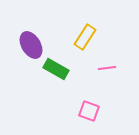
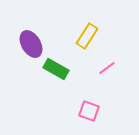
yellow rectangle: moved 2 px right, 1 px up
purple ellipse: moved 1 px up
pink line: rotated 30 degrees counterclockwise
